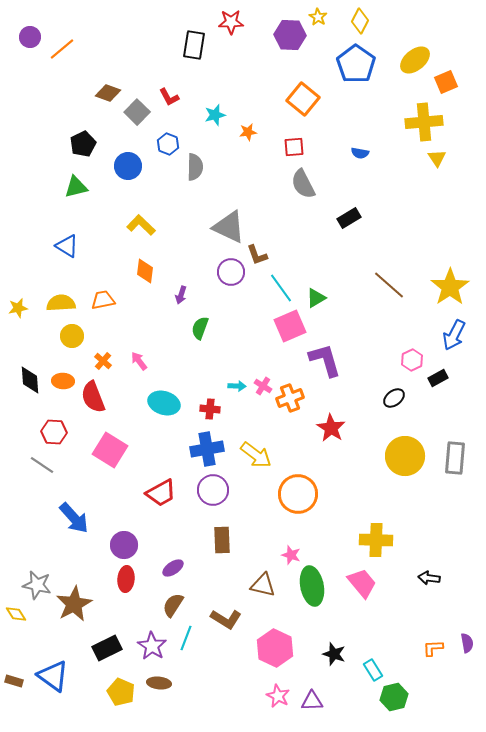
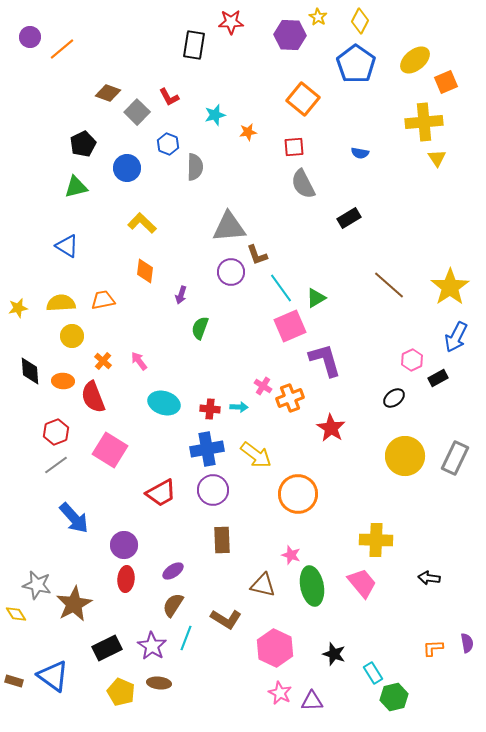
blue circle at (128, 166): moved 1 px left, 2 px down
yellow L-shape at (141, 225): moved 1 px right, 2 px up
gray triangle at (229, 227): rotated 30 degrees counterclockwise
blue arrow at (454, 335): moved 2 px right, 2 px down
black diamond at (30, 380): moved 9 px up
cyan arrow at (237, 386): moved 2 px right, 21 px down
red hexagon at (54, 432): moved 2 px right; rotated 25 degrees counterclockwise
gray rectangle at (455, 458): rotated 20 degrees clockwise
gray line at (42, 465): moved 14 px right; rotated 70 degrees counterclockwise
purple ellipse at (173, 568): moved 3 px down
cyan rectangle at (373, 670): moved 3 px down
pink star at (278, 696): moved 2 px right, 3 px up
